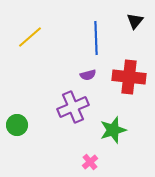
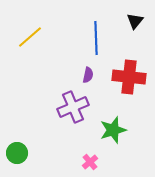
purple semicircle: rotated 63 degrees counterclockwise
green circle: moved 28 px down
